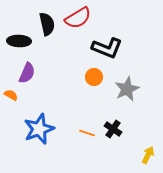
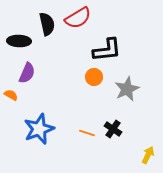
black L-shape: moved 2 px down; rotated 28 degrees counterclockwise
